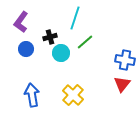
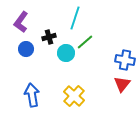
black cross: moved 1 px left
cyan circle: moved 5 px right
yellow cross: moved 1 px right, 1 px down
